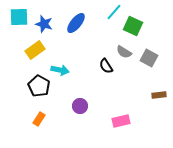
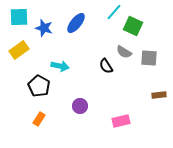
blue star: moved 4 px down
yellow rectangle: moved 16 px left
gray square: rotated 24 degrees counterclockwise
cyan arrow: moved 4 px up
